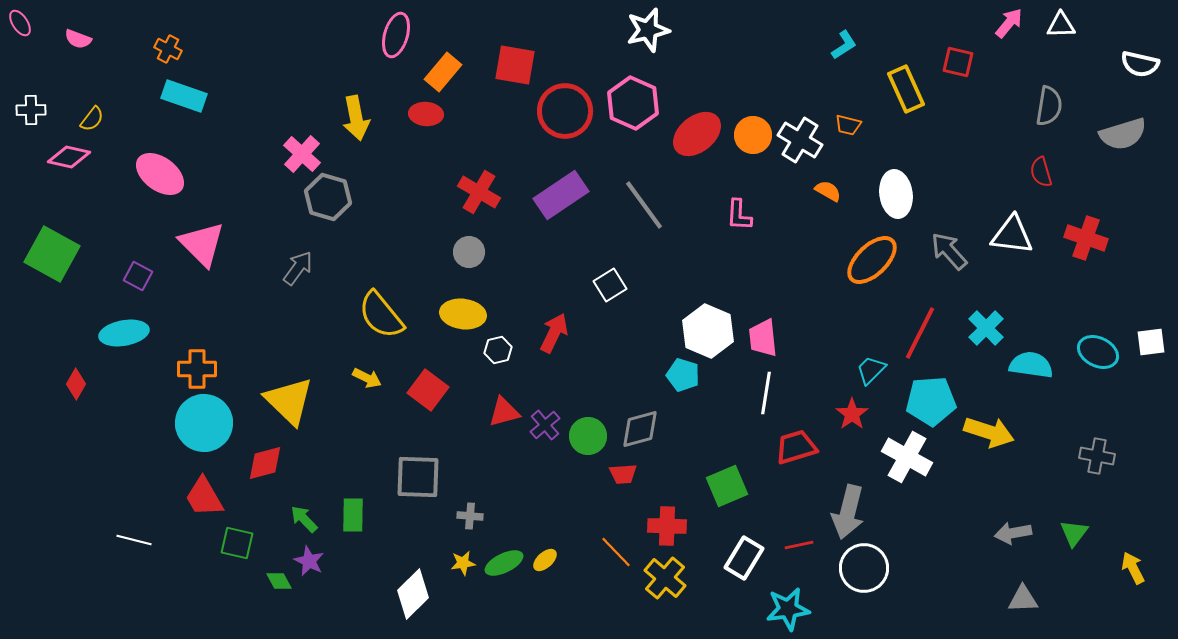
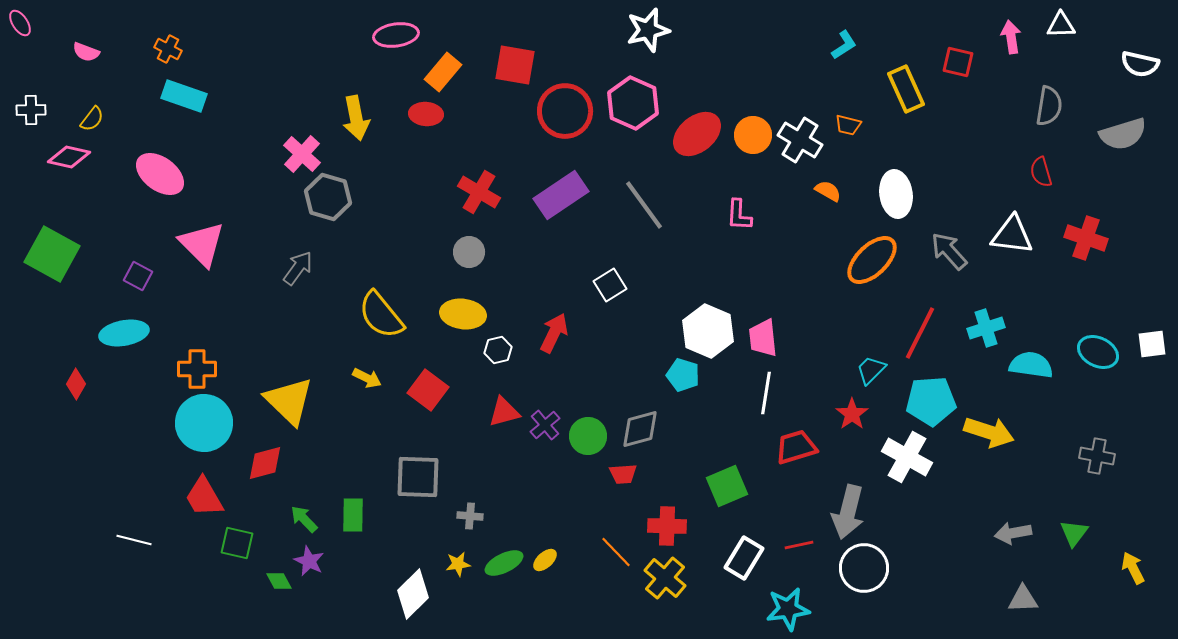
pink arrow at (1009, 23): moved 2 px right, 14 px down; rotated 48 degrees counterclockwise
pink ellipse at (396, 35): rotated 66 degrees clockwise
pink semicircle at (78, 39): moved 8 px right, 13 px down
cyan cross at (986, 328): rotated 27 degrees clockwise
white square at (1151, 342): moved 1 px right, 2 px down
yellow star at (463, 563): moved 5 px left, 1 px down
